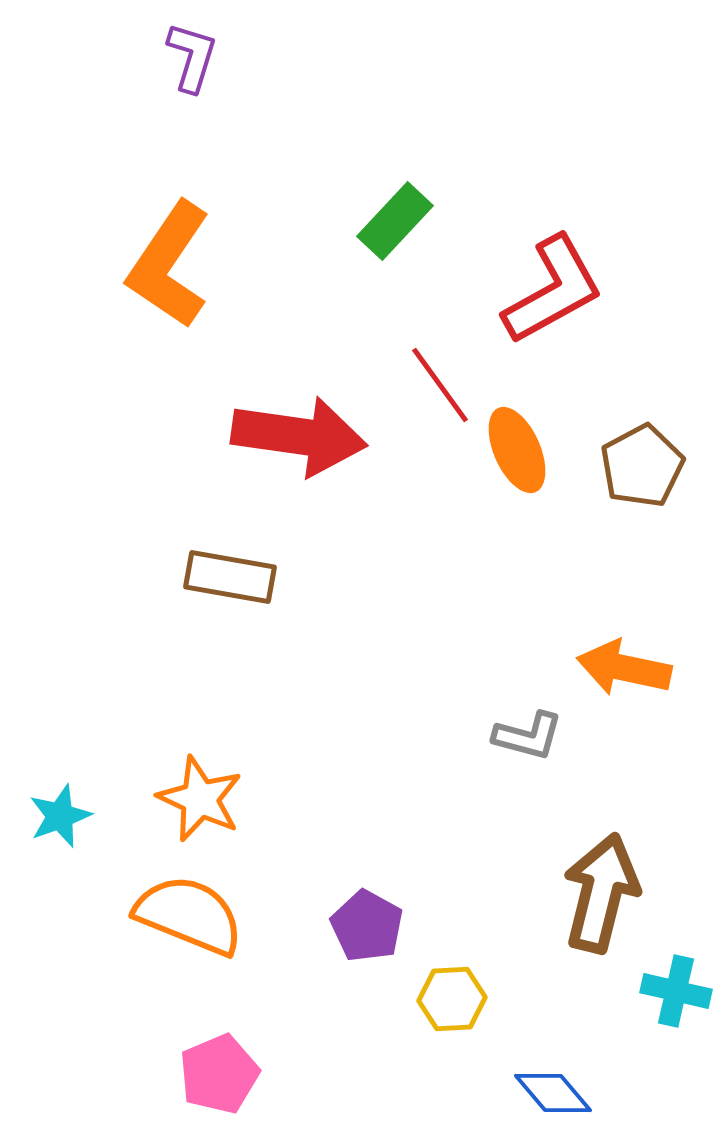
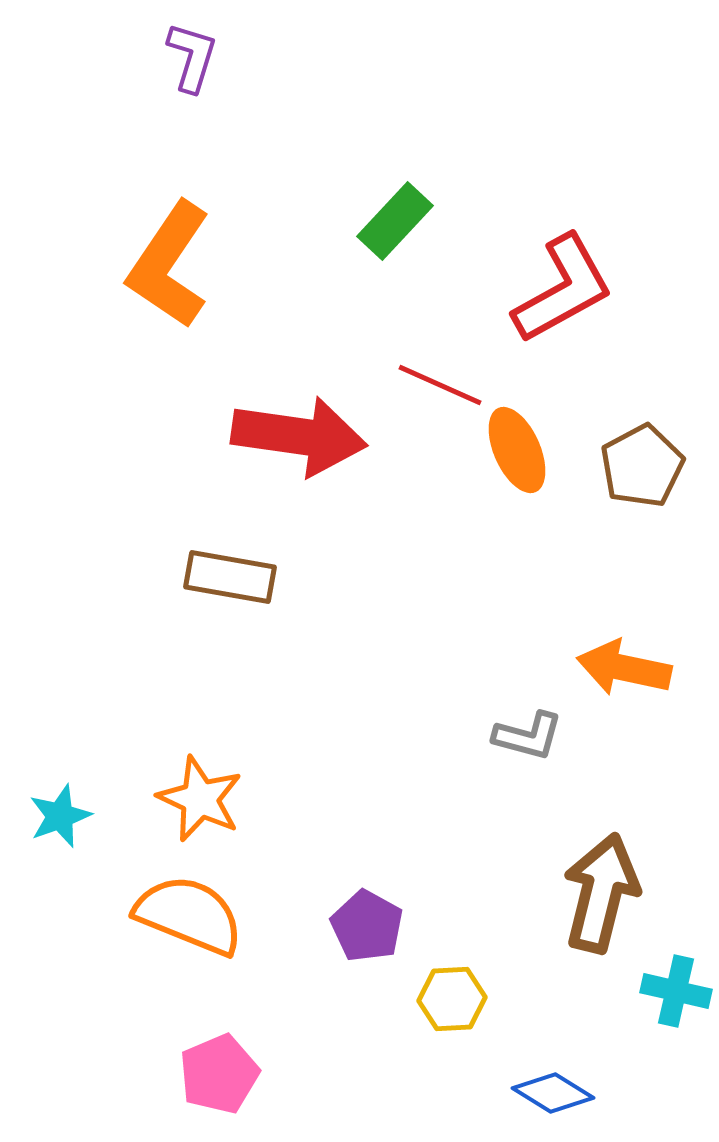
red L-shape: moved 10 px right, 1 px up
red line: rotated 30 degrees counterclockwise
blue diamond: rotated 18 degrees counterclockwise
